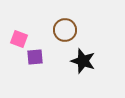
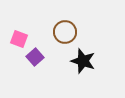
brown circle: moved 2 px down
purple square: rotated 36 degrees counterclockwise
